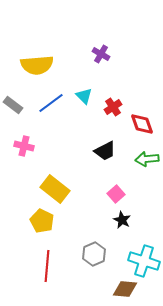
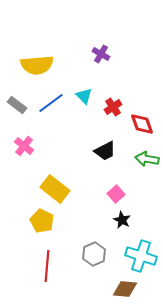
gray rectangle: moved 4 px right
pink cross: rotated 24 degrees clockwise
green arrow: rotated 15 degrees clockwise
cyan cross: moved 3 px left, 5 px up
